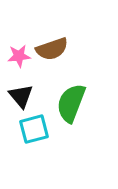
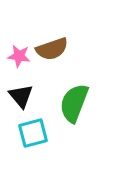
pink star: rotated 15 degrees clockwise
green semicircle: moved 3 px right
cyan square: moved 1 px left, 4 px down
